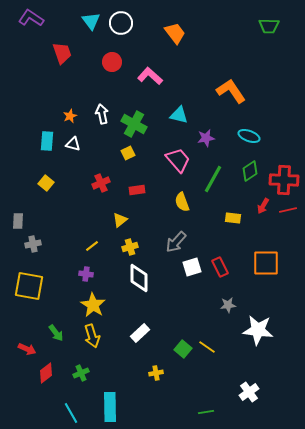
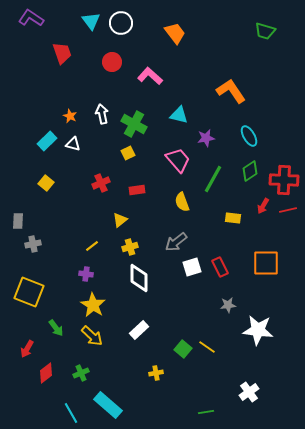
green trapezoid at (269, 26): moved 4 px left, 5 px down; rotated 15 degrees clockwise
orange star at (70, 116): rotated 24 degrees counterclockwise
cyan ellipse at (249, 136): rotated 40 degrees clockwise
cyan rectangle at (47, 141): rotated 42 degrees clockwise
gray arrow at (176, 242): rotated 10 degrees clockwise
yellow square at (29, 286): moved 6 px down; rotated 12 degrees clockwise
green arrow at (56, 333): moved 5 px up
white rectangle at (140, 333): moved 1 px left, 3 px up
yellow arrow at (92, 336): rotated 30 degrees counterclockwise
red arrow at (27, 349): rotated 96 degrees clockwise
cyan rectangle at (110, 407): moved 2 px left, 2 px up; rotated 48 degrees counterclockwise
